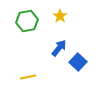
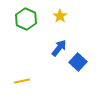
green hexagon: moved 1 px left, 2 px up; rotated 25 degrees counterclockwise
yellow line: moved 6 px left, 4 px down
